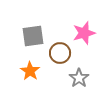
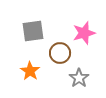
gray square: moved 5 px up
